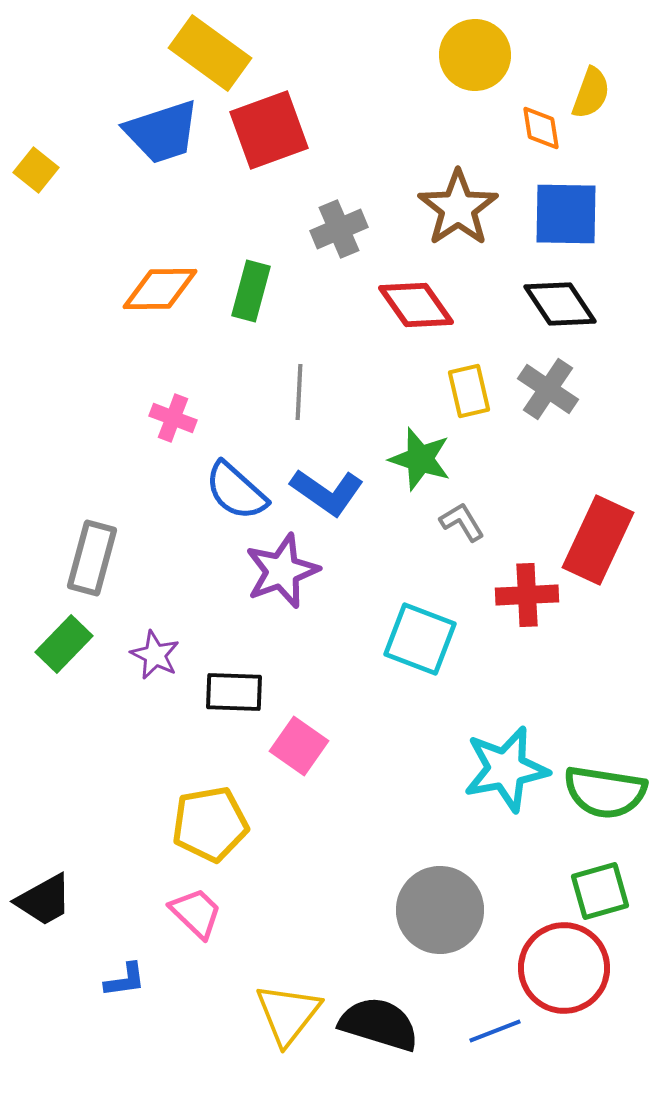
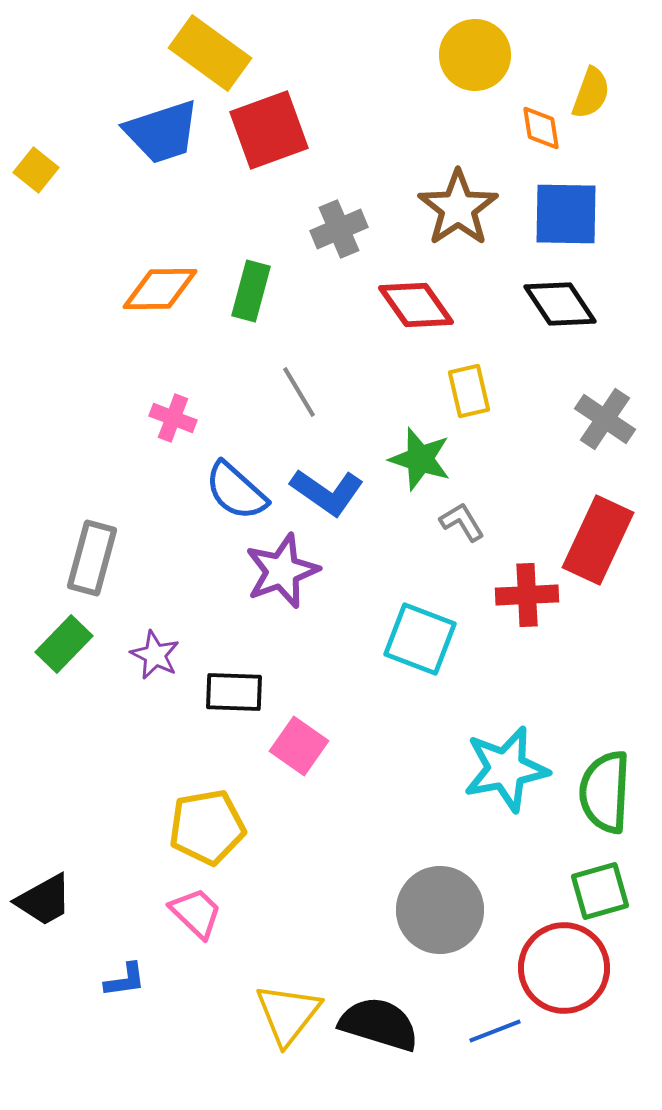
gray cross at (548, 389): moved 57 px right, 30 px down
gray line at (299, 392): rotated 34 degrees counterclockwise
green semicircle at (605, 792): rotated 84 degrees clockwise
yellow pentagon at (210, 824): moved 3 px left, 3 px down
